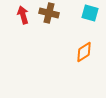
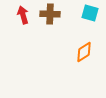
brown cross: moved 1 px right, 1 px down; rotated 12 degrees counterclockwise
